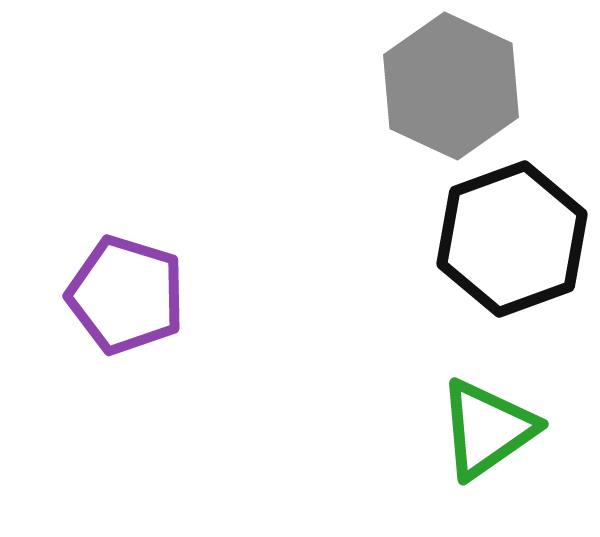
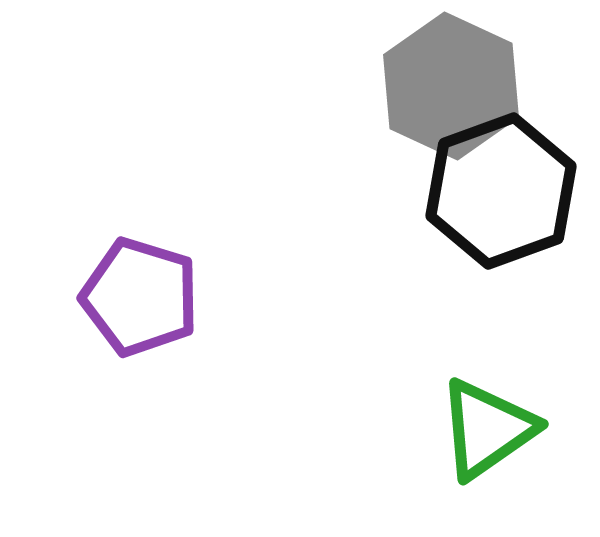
black hexagon: moved 11 px left, 48 px up
purple pentagon: moved 14 px right, 2 px down
